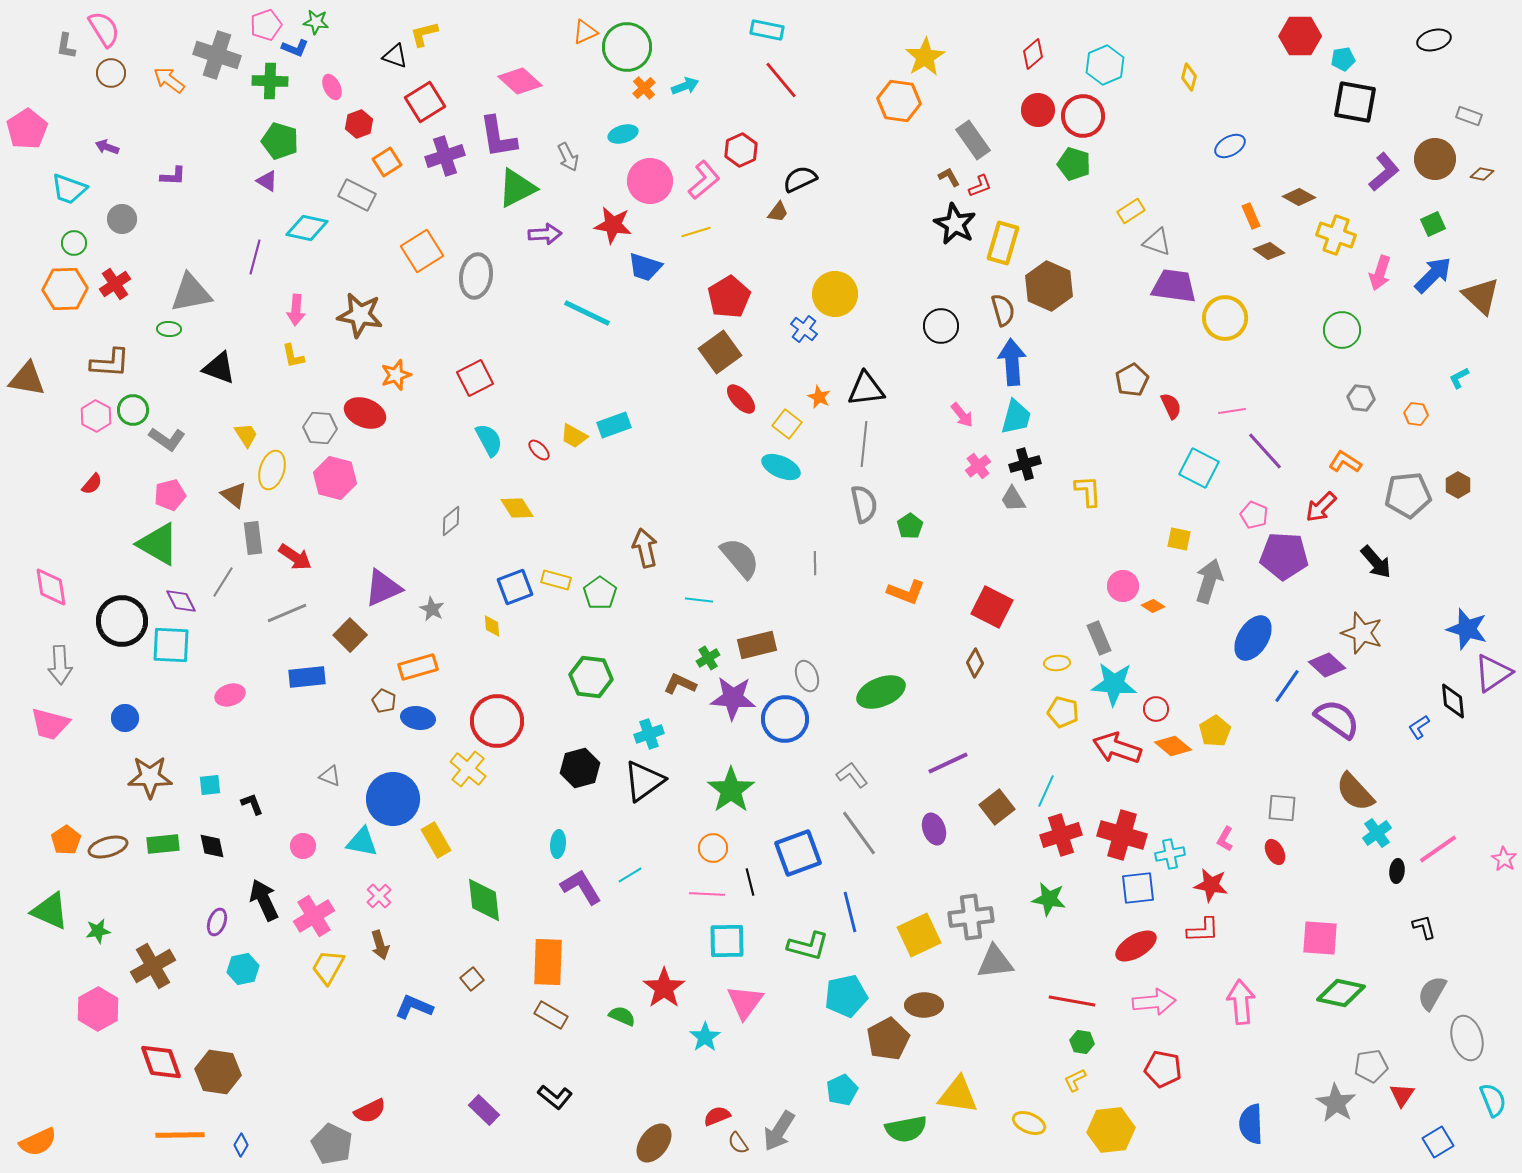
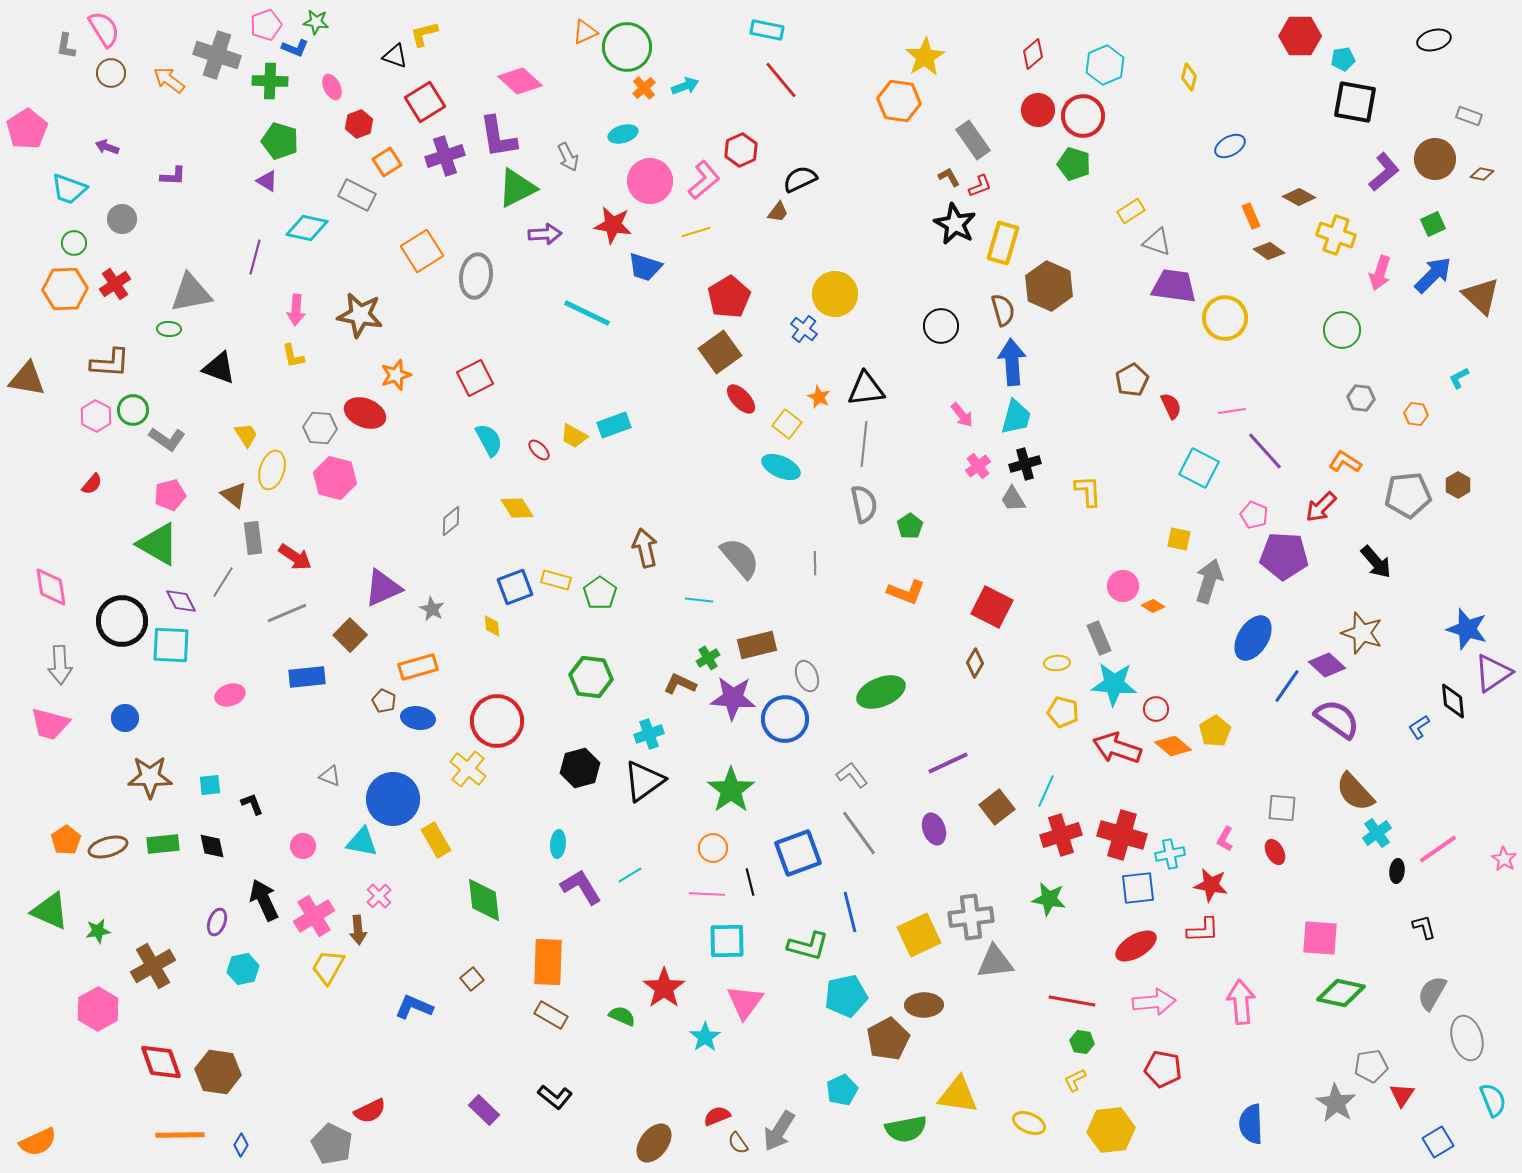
brown arrow at (380, 945): moved 22 px left, 15 px up; rotated 12 degrees clockwise
